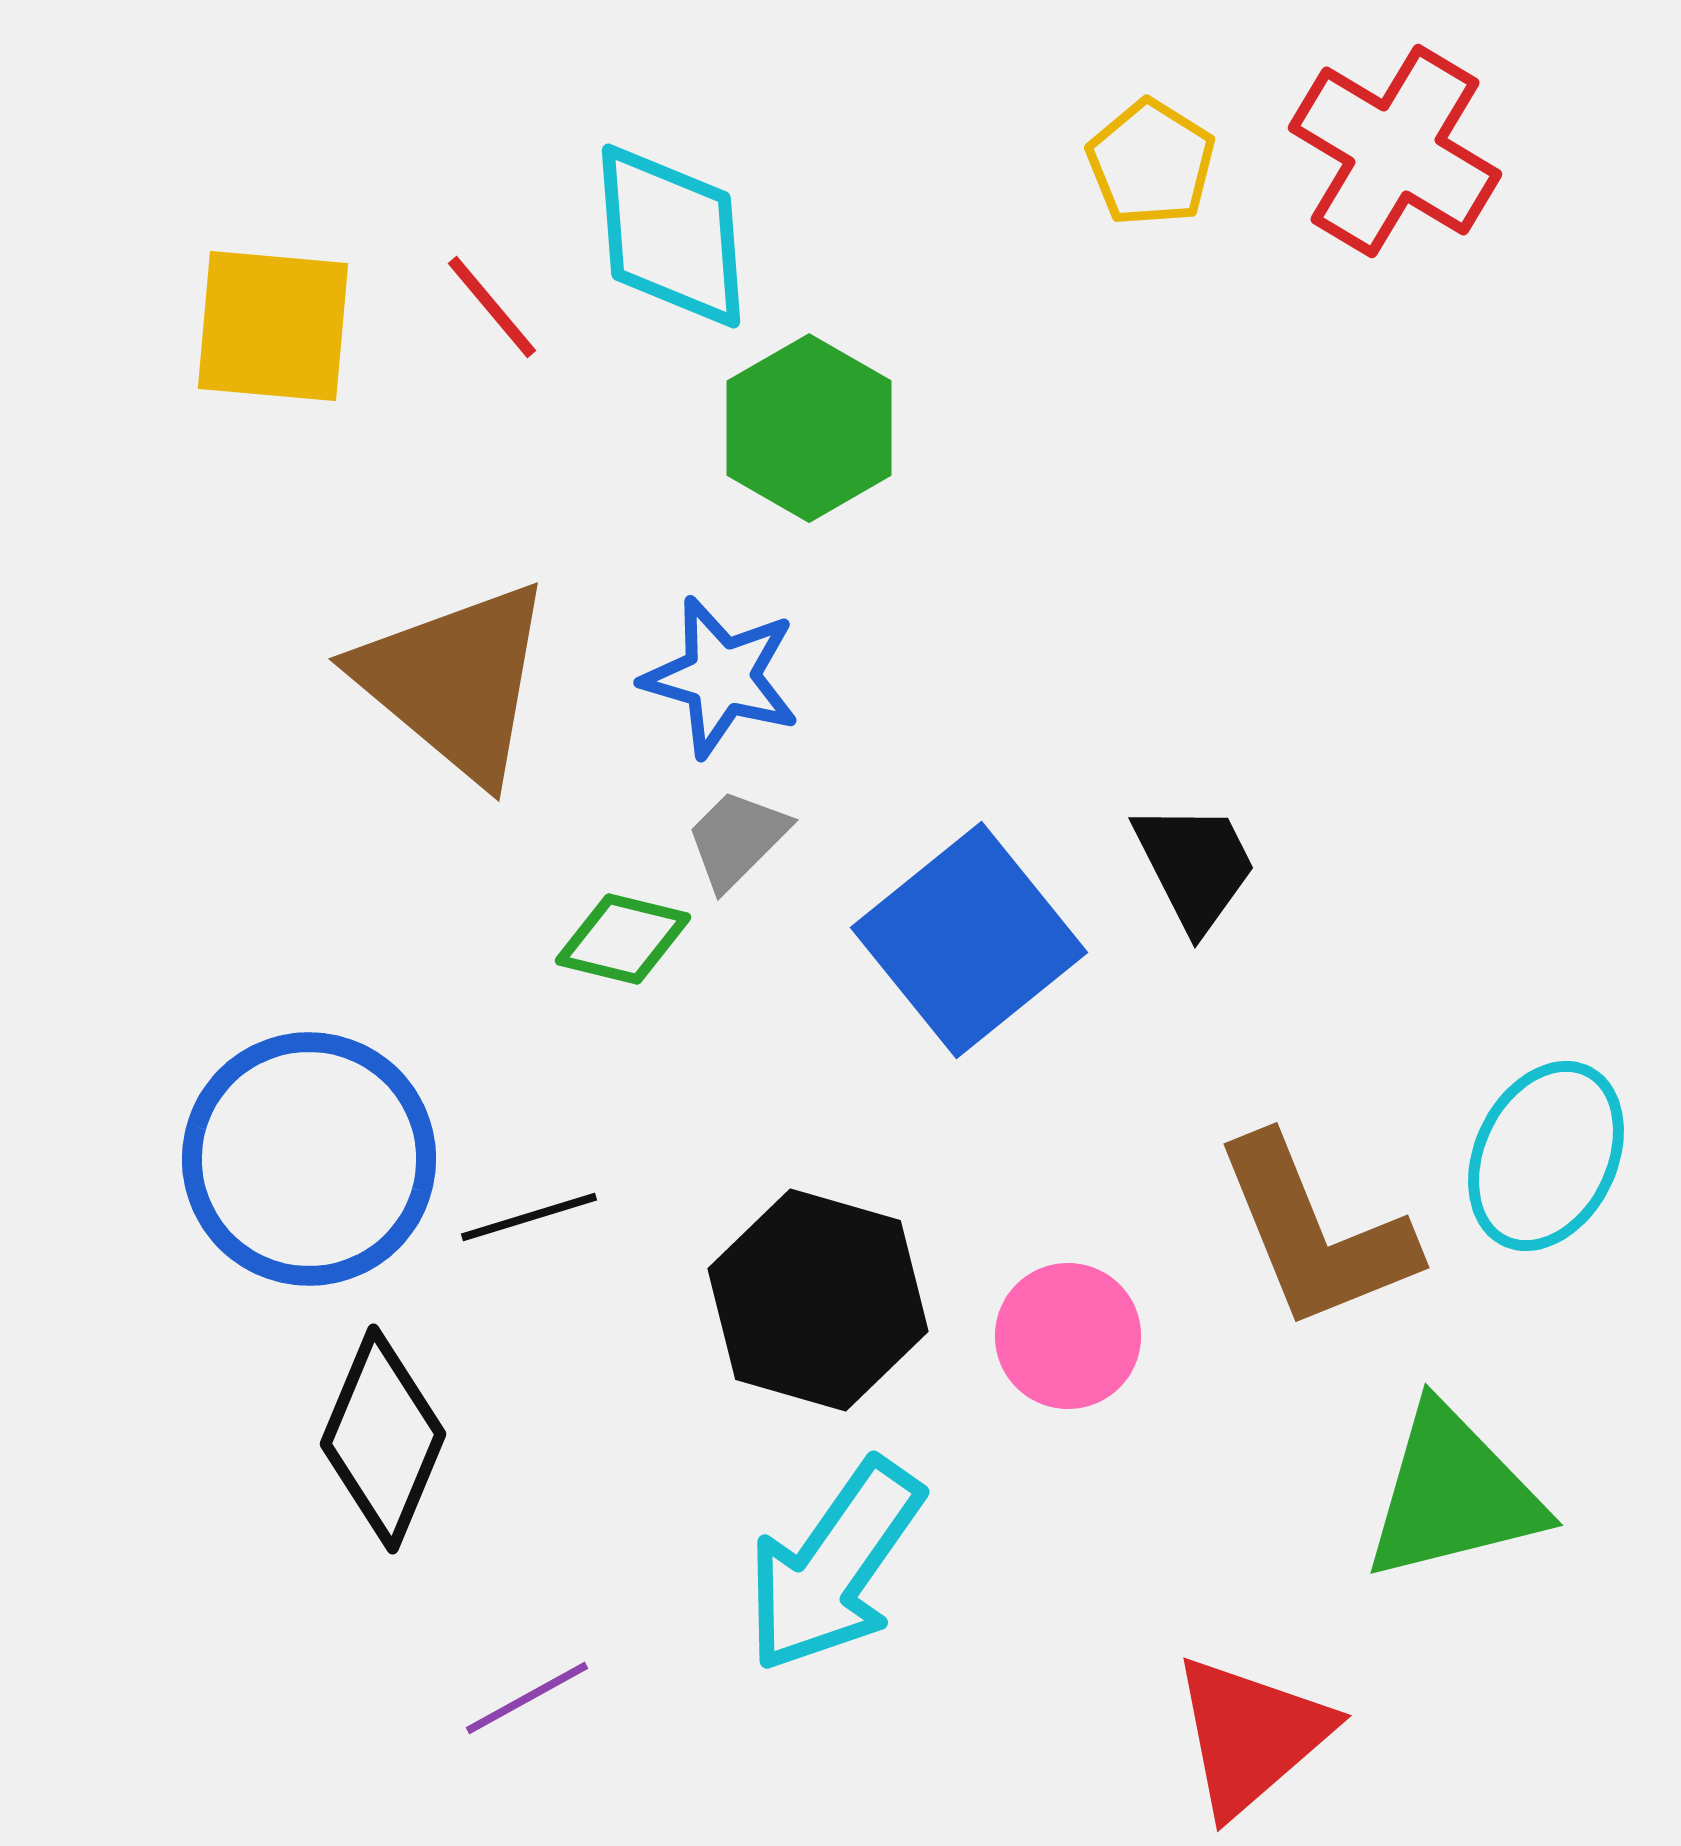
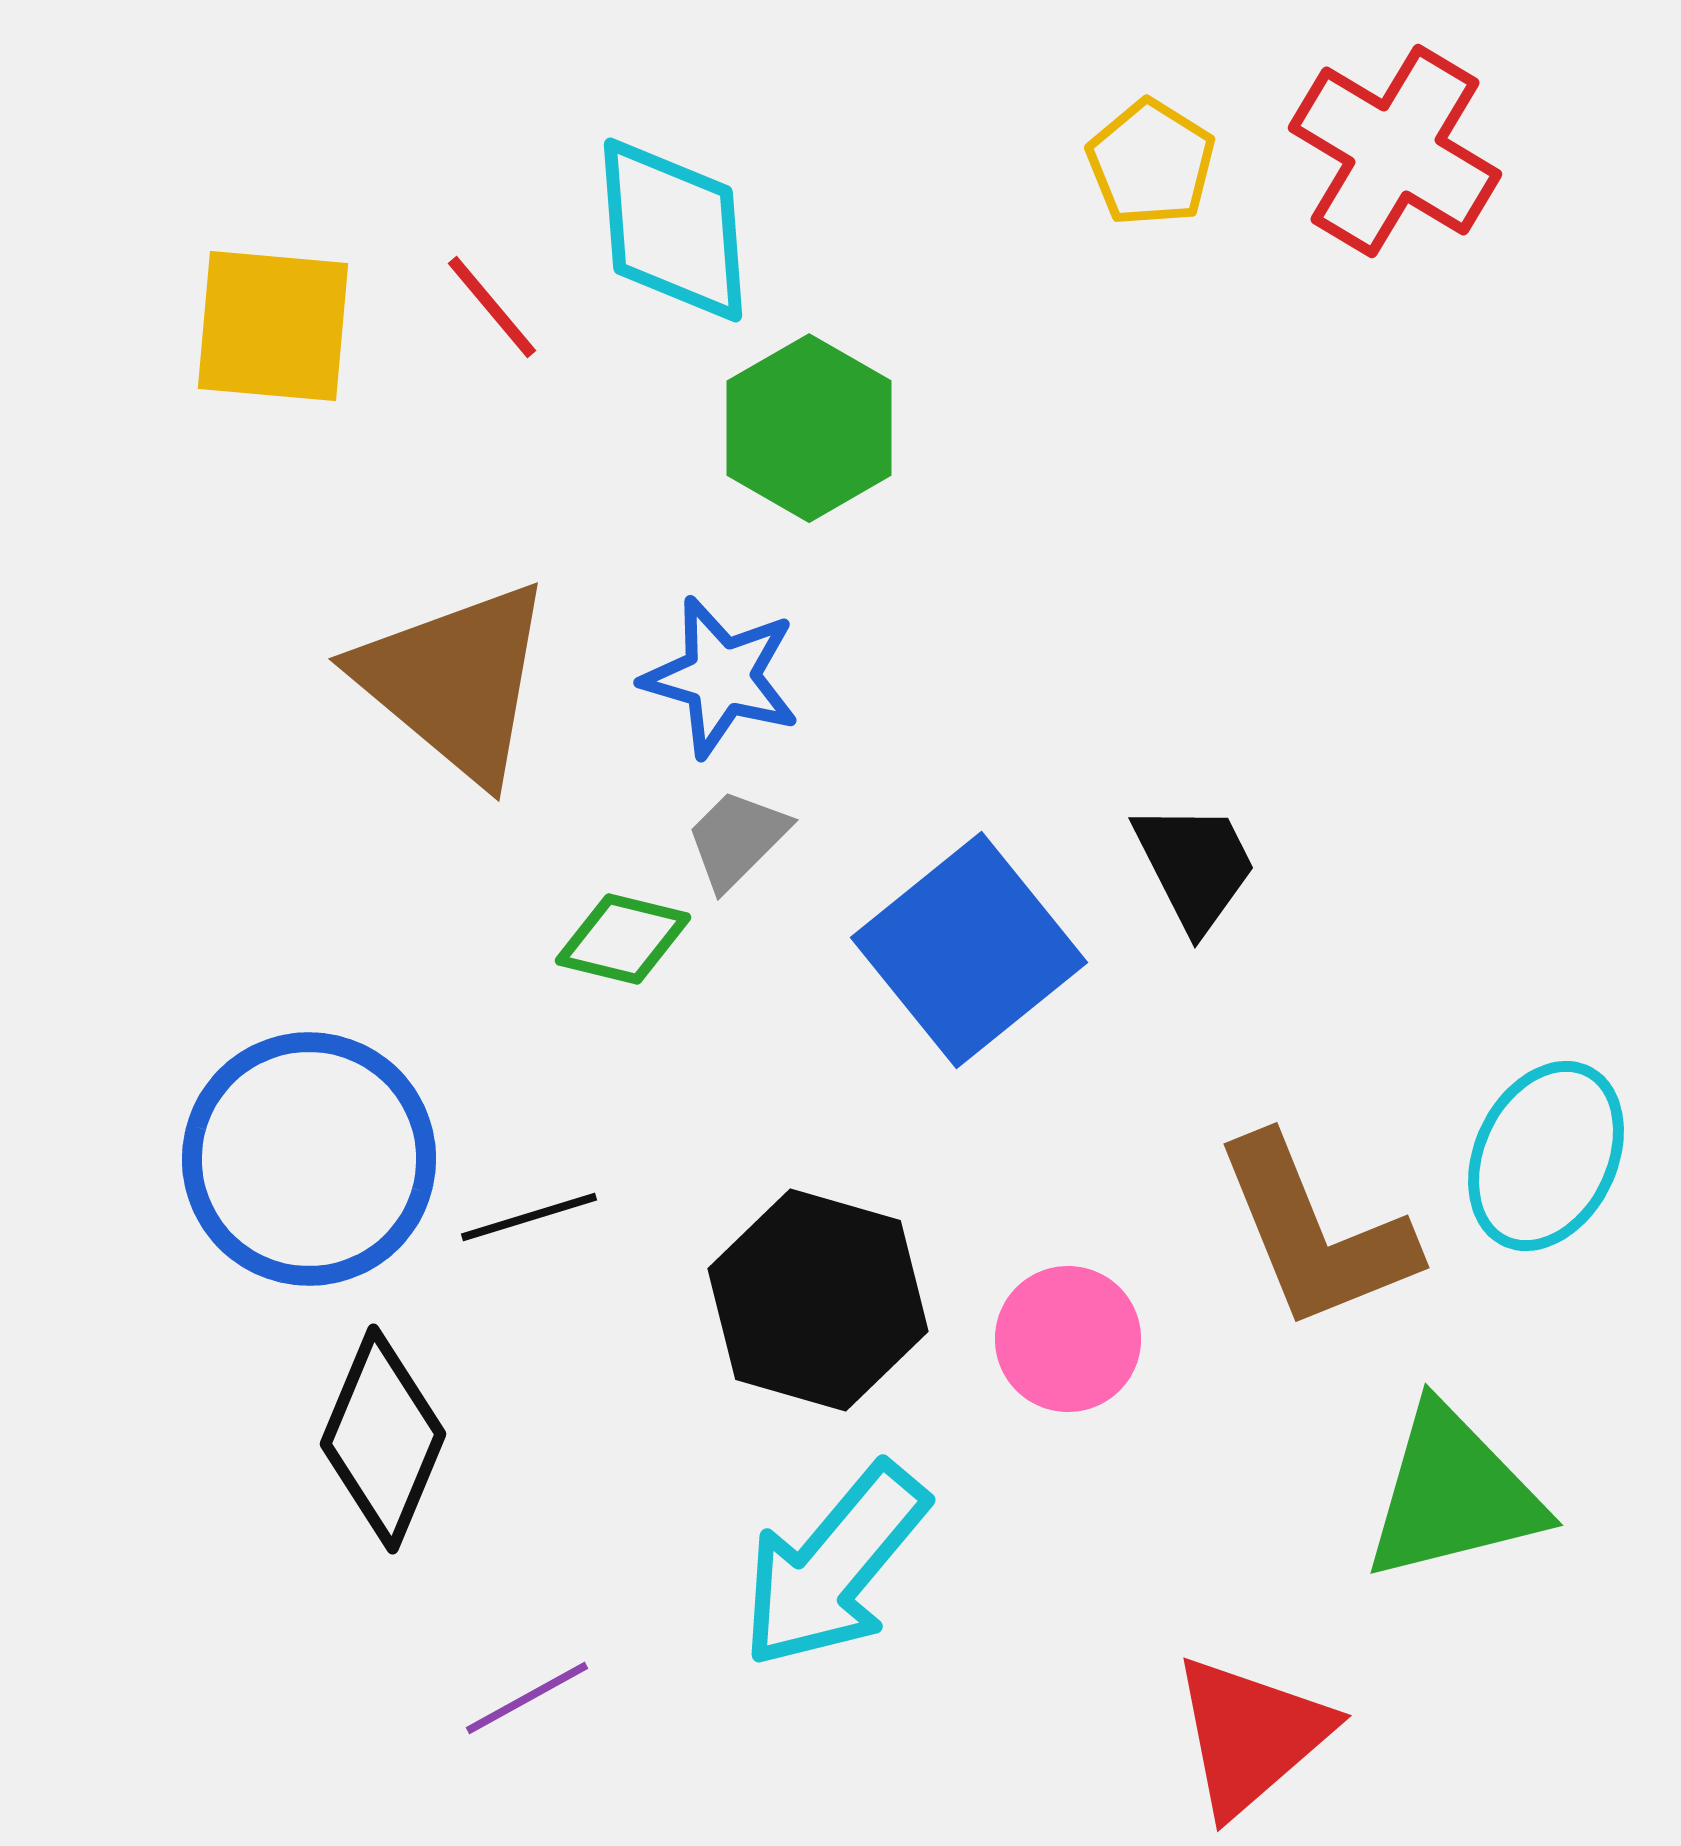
cyan diamond: moved 2 px right, 6 px up
blue square: moved 10 px down
pink circle: moved 3 px down
cyan arrow: rotated 5 degrees clockwise
